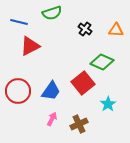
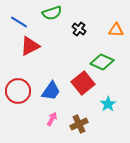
blue line: rotated 18 degrees clockwise
black cross: moved 6 px left
